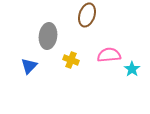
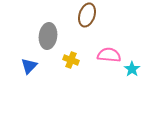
pink semicircle: rotated 10 degrees clockwise
